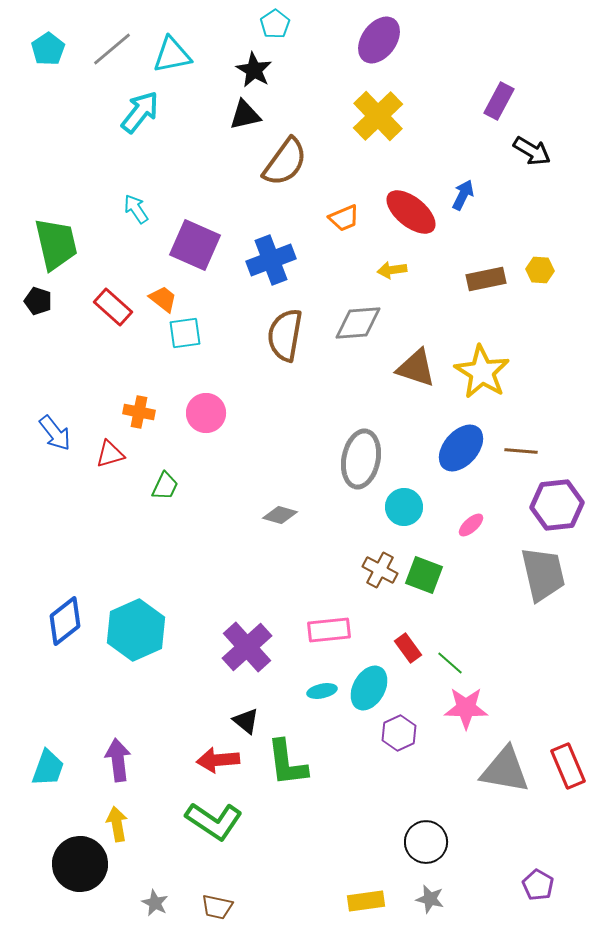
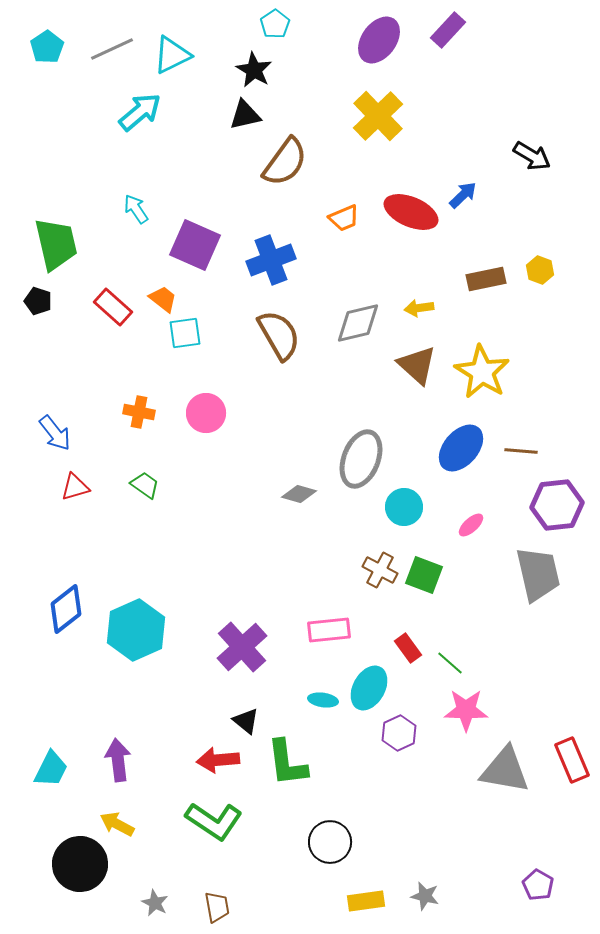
cyan pentagon at (48, 49): moved 1 px left, 2 px up
gray line at (112, 49): rotated 15 degrees clockwise
cyan triangle at (172, 55): rotated 15 degrees counterclockwise
purple rectangle at (499, 101): moved 51 px left, 71 px up; rotated 15 degrees clockwise
cyan arrow at (140, 112): rotated 12 degrees clockwise
black arrow at (532, 151): moved 5 px down
blue arrow at (463, 195): rotated 20 degrees clockwise
red ellipse at (411, 212): rotated 16 degrees counterclockwise
yellow arrow at (392, 270): moved 27 px right, 38 px down
yellow hexagon at (540, 270): rotated 16 degrees clockwise
gray diamond at (358, 323): rotated 9 degrees counterclockwise
brown semicircle at (285, 335): moved 6 px left; rotated 140 degrees clockwise
brown triangle at (416, 368): moved 1 px right, 3 px up; rotated 24 degrees clockwise
red triangle at (110, 454): moved 35 px left, 33 px down
gray ellipse at (361, 459): rotated 10 degrees clockwise
green trapezoid at (165, 486): moved 20 px left, 1 px up; rotated 80 degrees counterclockwise
gray diamond at (280, 515): moved 19 px right, 21 px up
gray trapezoid at (543, 574): moved 5 px left
blue diamond at (65, 621): moved 1 px right, 12 px up
purple cross at (247, 647): moved 5 px left
cyan ellipse at (322, 691): moved 1 px right, 9 px down; rotated 20 degrees clockwise
pink star at (466, 708): moved 2 px down
red rectangle at (568, 766): moved 4 px right, 6 px up
cyan trapezoid at (48, 768): moved 3 px right, 1 px down; rotated 6 degrees clockwise
yellow arrow at (117, 824): rotated 52 degrees counterclockwise
black circle at (426, 842): moved 96 px left
gray star at (430, 899): moved 5 px left, 3 px up
brown trapezoid at (217, 907): rotated 112 degrees counterclockwise
